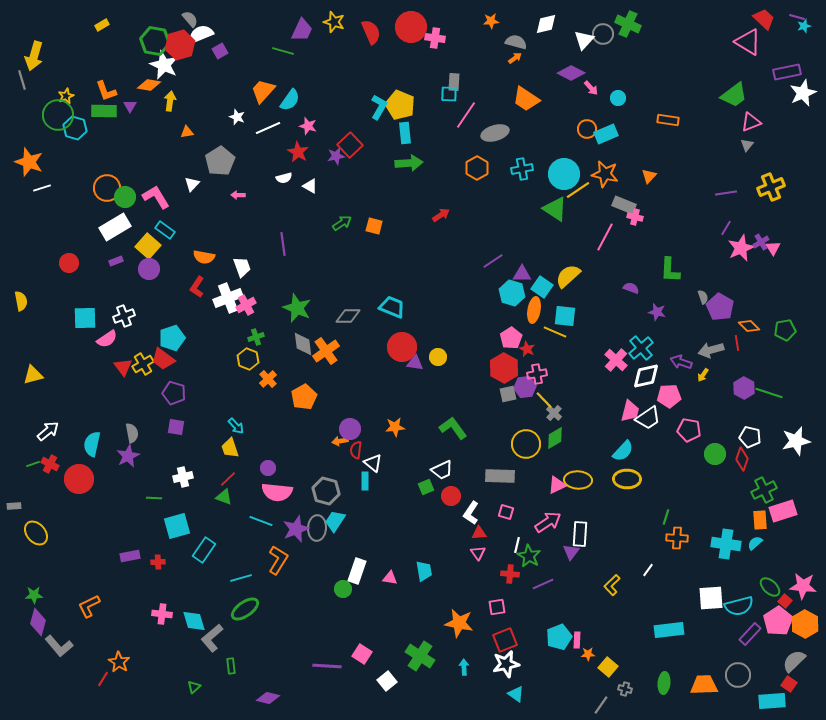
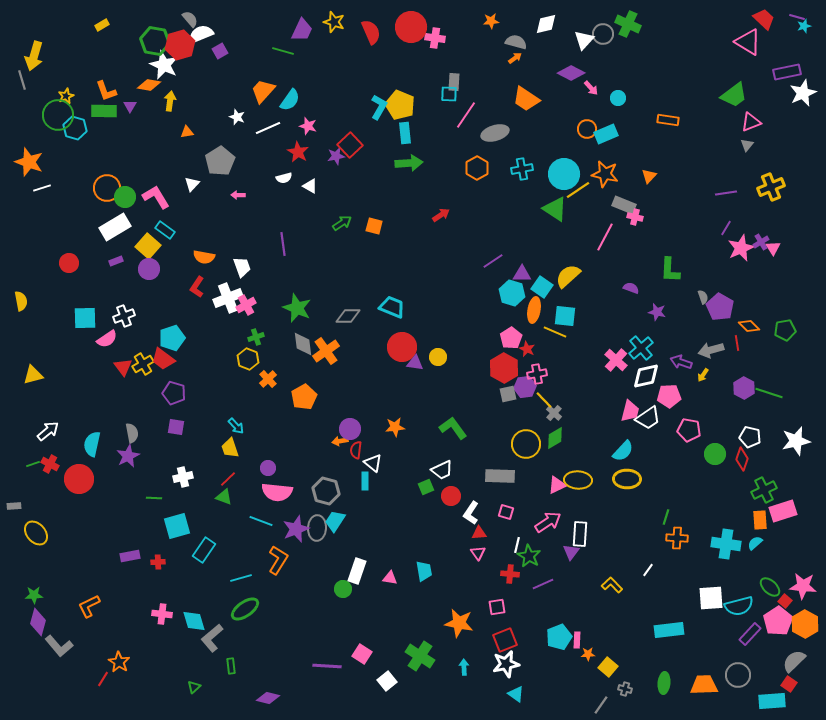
yellow L-shape at (612, 585): rotated 90 degrees clockwise
